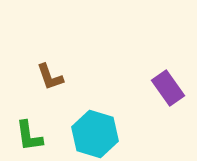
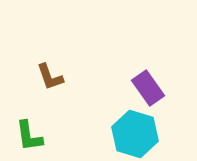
purple rectangle: moved 20 px left
cyan hexagon: moved 40 px right
